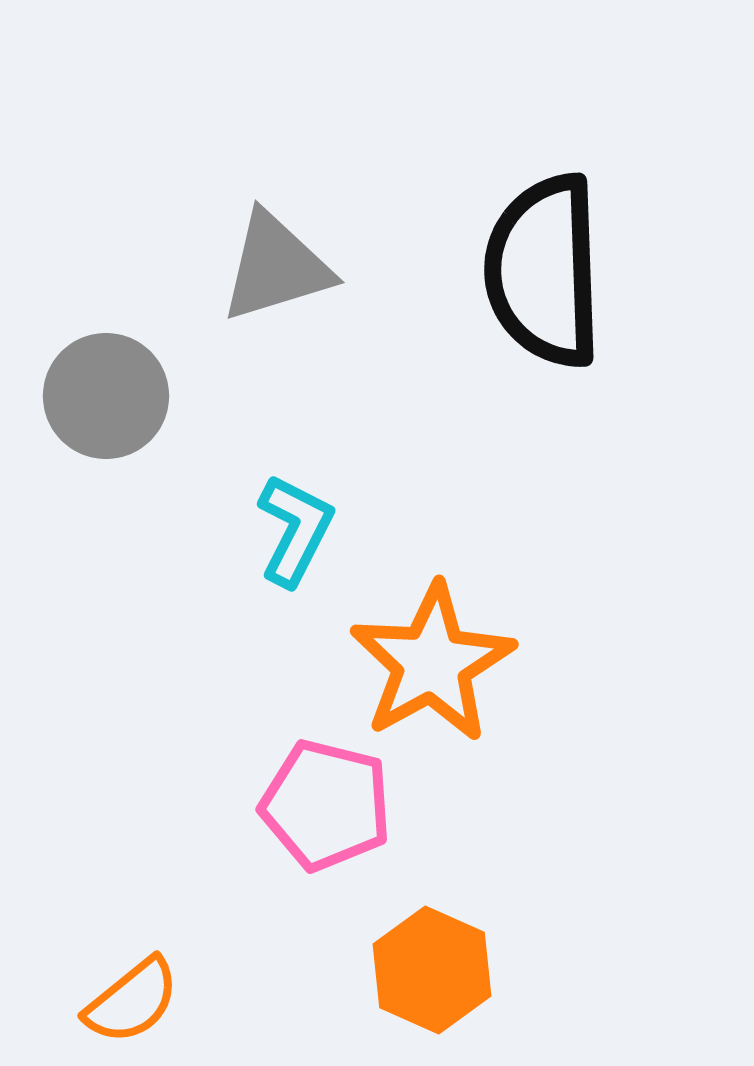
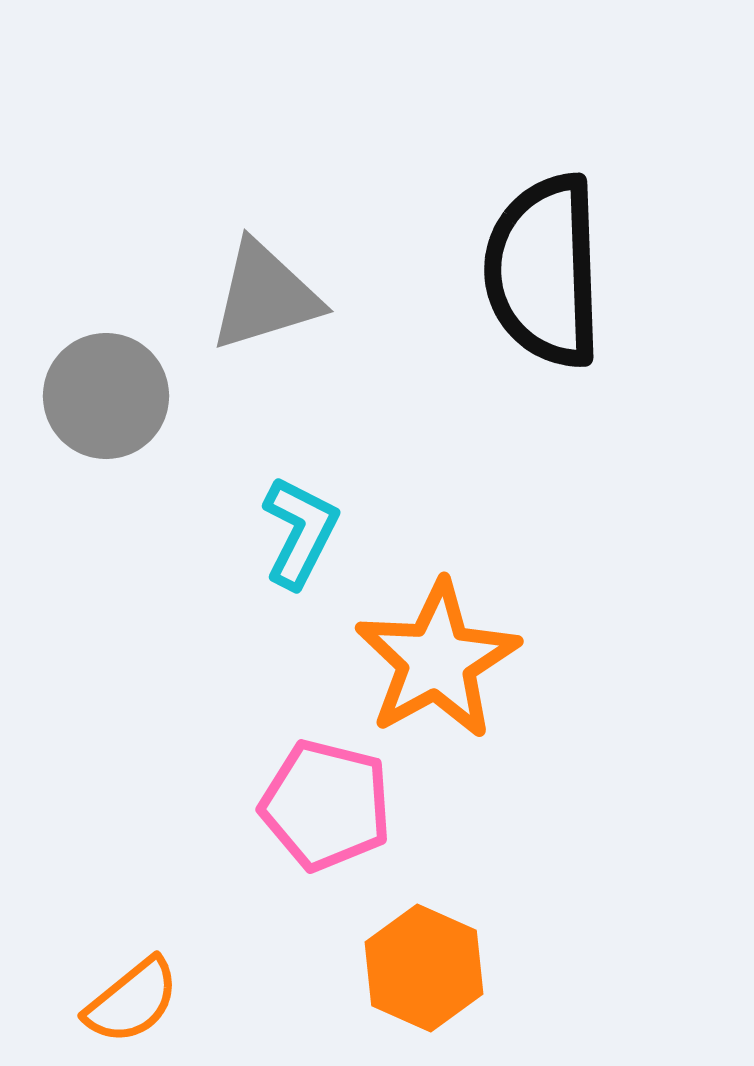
gray triangle: moved 11 px left, 29 px down
cyan L-shape: moved 5 px right, 2 px down
orange star: moved 5 px right, 3 px up
orange hexagon: moved 8 px left, 2 px up
